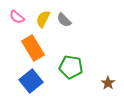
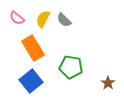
pink semicircle: moved 1 px down
